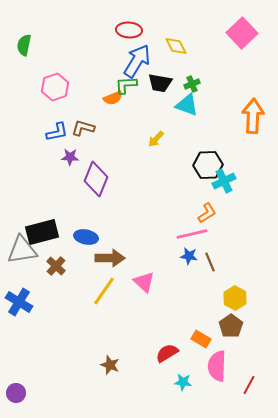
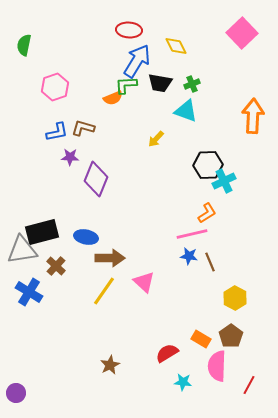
cyan triangle: moved 1 px left, 6 px down
blue cross: moved 10 px right, 10 px up
brown pentagon: moved 10 px down
brown star: rotated 24 degrees clockwise
